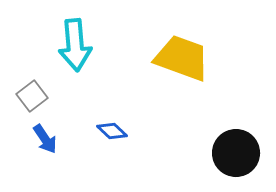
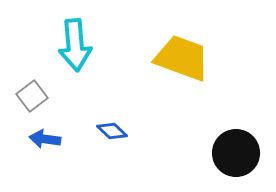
blue arrow: rotated 132 degrees clockwise
